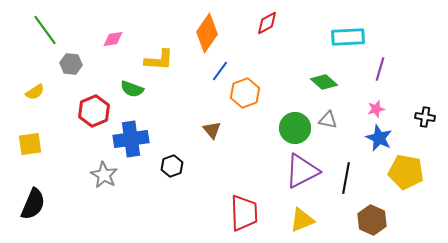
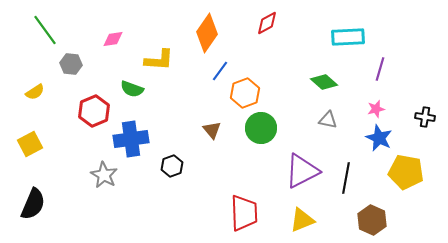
green circle: moved 34 px left
yellow square: rotated 20 degrees counterclockwise
